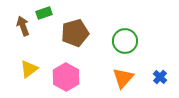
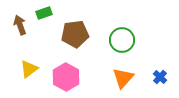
brown arrow: moved 3 px left, 1 px up
brown pentagon: moved 1 px down; rotated 8 degrees clockwise
green circle: moved 3 px left, 1 px up
